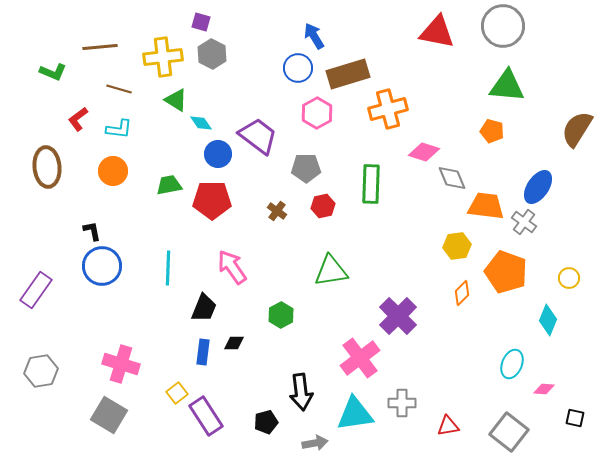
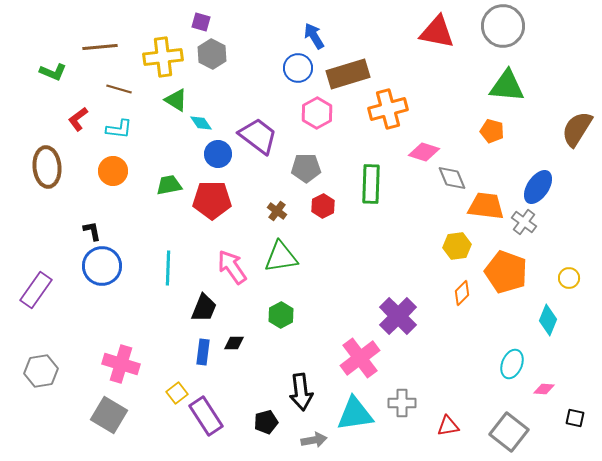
red hexagon at (323, 206): rotated 15 degrees counterclockwise
green triangle at (331, 271): moved 50 px left, 14 px up
gray arrow at (315, 443): moved 1 px left, 3 px up
